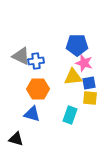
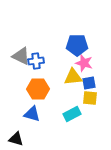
cyan rectangle: moved 2 px right, 1 px up; rotated 42 degrees clockwise
